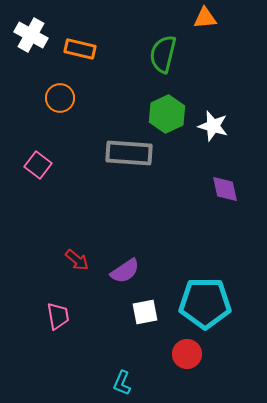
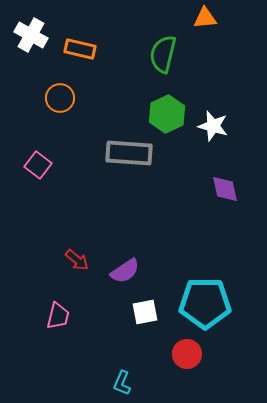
pink trapezoid: rotated 24 degrees clockwise
